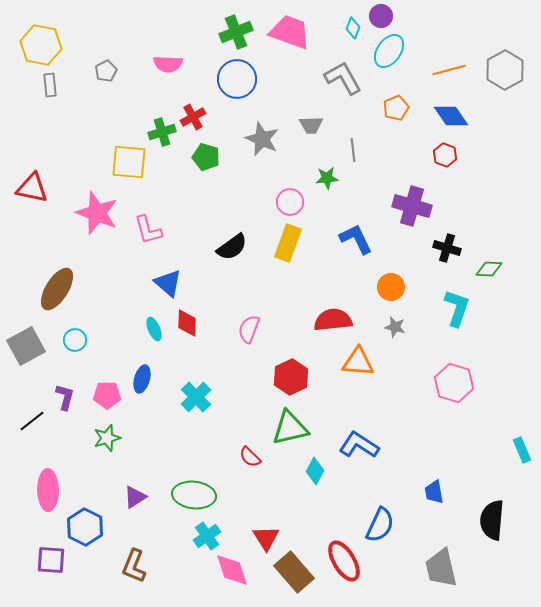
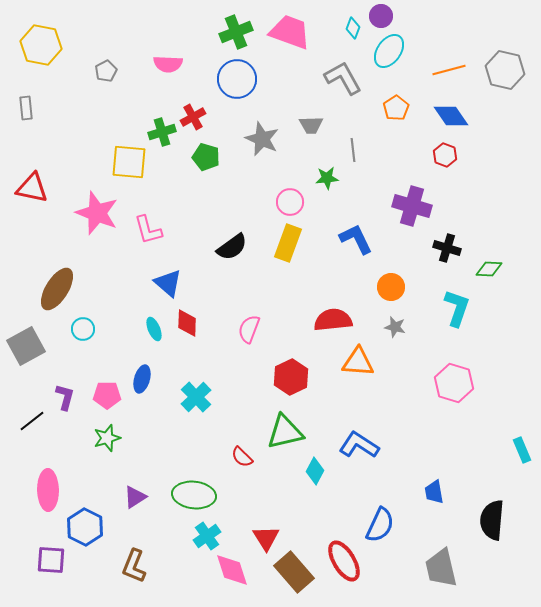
gray hexagon at (505, 70): rotated 18 degrees counterclockwise
gray rectangle at (50, 85): moved 24 px left, 23 px down
orange pentagon at (396, 108): rotated 10 degrees counterclockwise
cyan circle at (75, 340): moved 8 px right, 11 px up
green triangle at (290, 428): moved 5 px left, 4 px down
red semicircle at (250, 457): moved 8 px left
